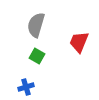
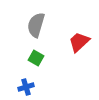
red trapezoid: rotated 25 degrees clockwise
green square: moved 1 px left, 2 px down
